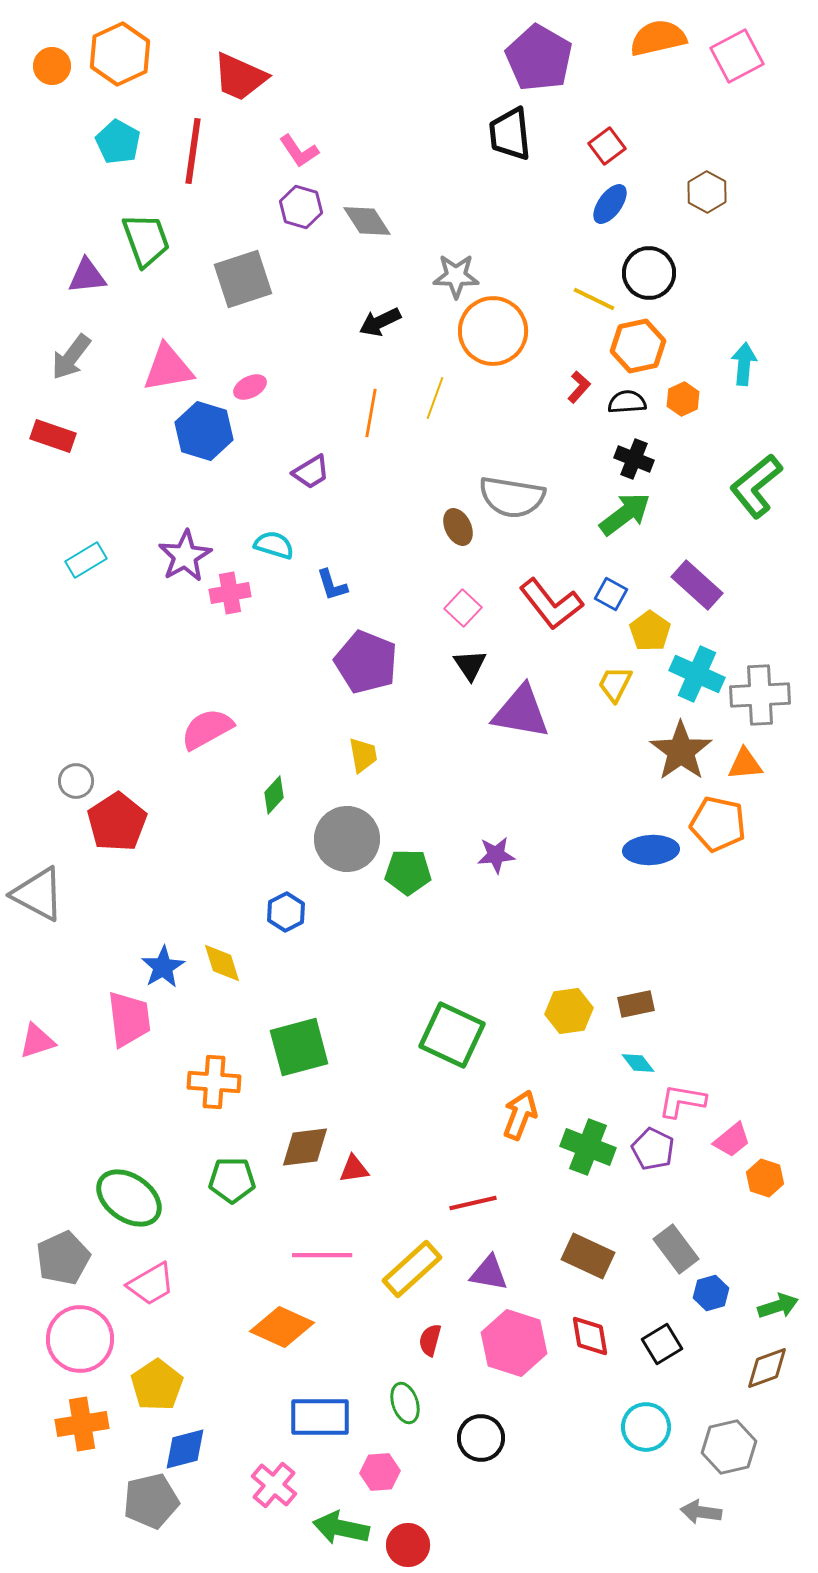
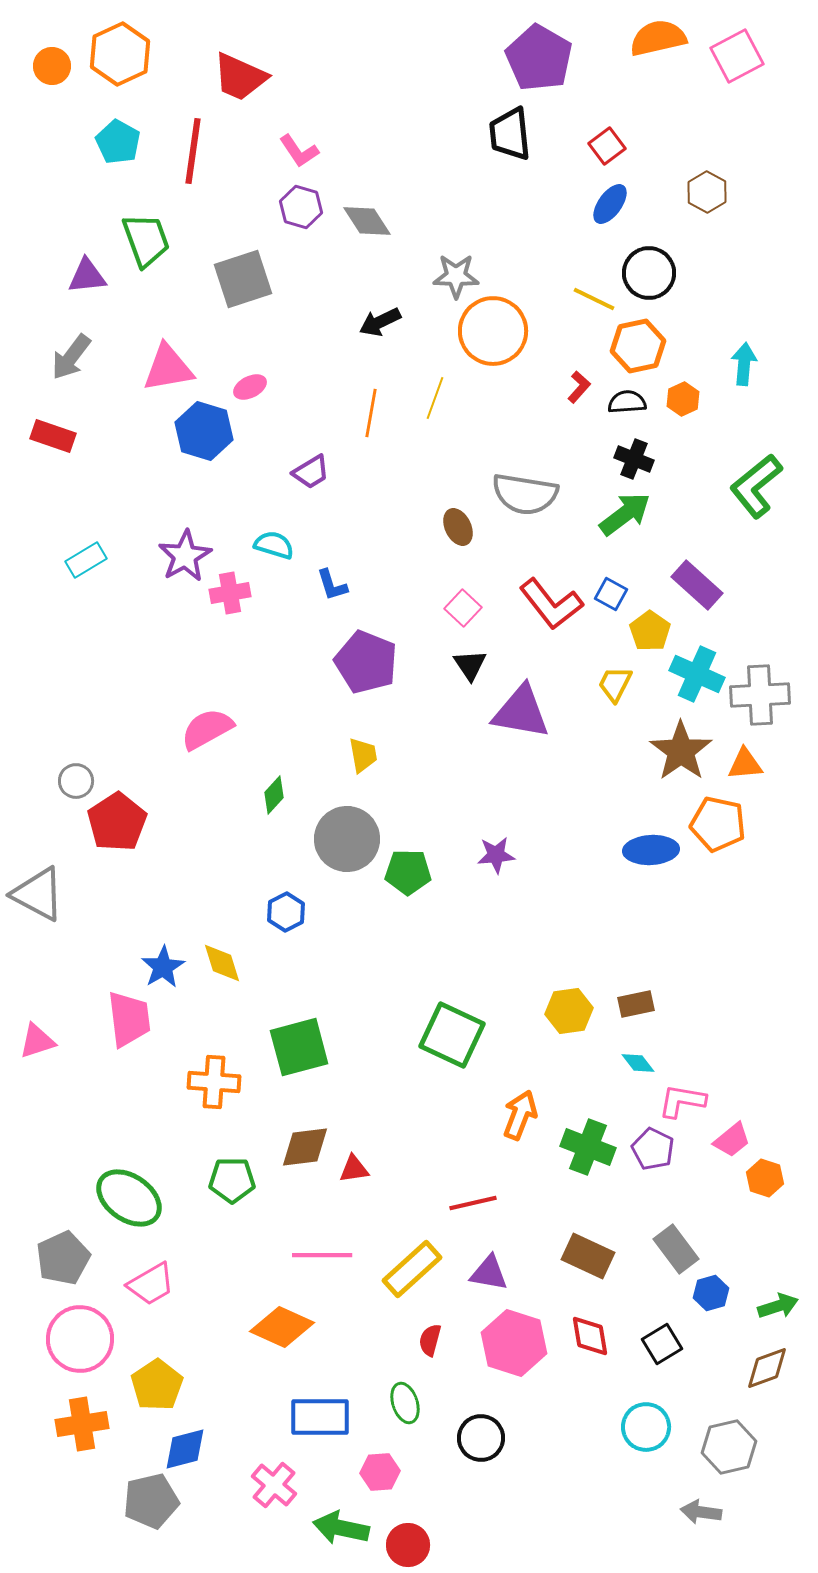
gray semicircle at (512, 497): moved 13 px right, 3 px up
